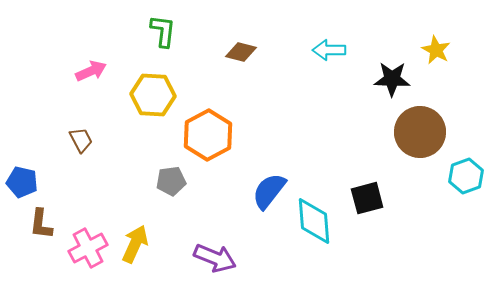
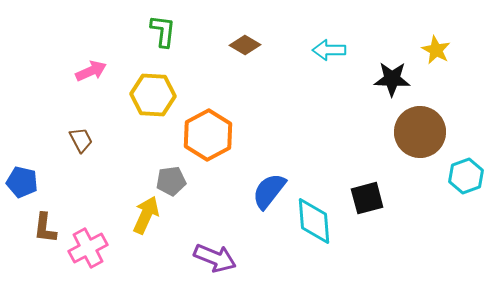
brown diamond: moved 4 px right, 7 px up; rotated 16 degrees clockwise
brown L-shape: moved 4 px right, 4 px down
yellow arrow: moved 11 px right, 29 px up
